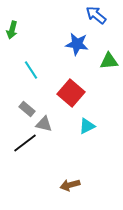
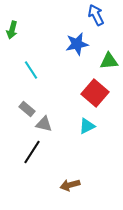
blue arrow: rotated 25 degrees clockwise
blue star: rotated 20 degrees counterclockwise
red square: moved 24 px right
black line: moved 7 px right, 9 px down; rotated 20 degrees counterclockwise
